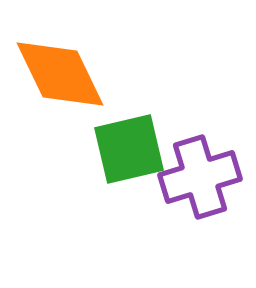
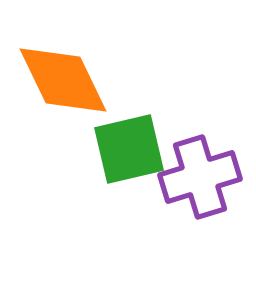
orange diamond: moved 3 px right, 6 px down
